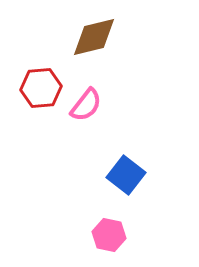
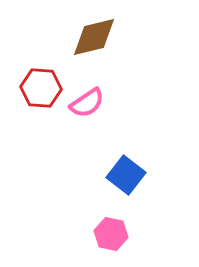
red hexagon: rotated 9 degrees clockwise
pink semicircle: moved 1 px right, 2 px up; rotated 18 degrees clockwise
pink hexagon: moved 2 px right, 1 px up
